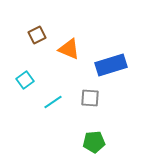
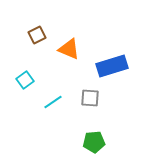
blue rectangle: moved 1 px right, 1 px down
